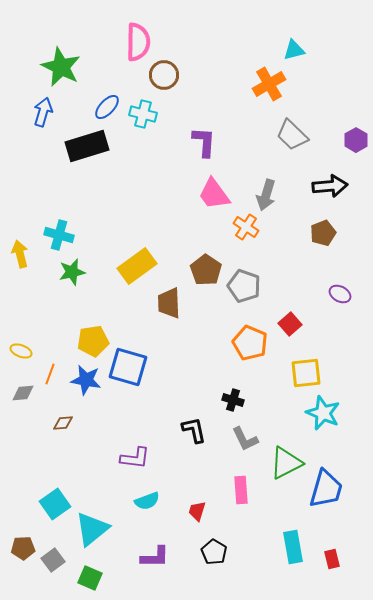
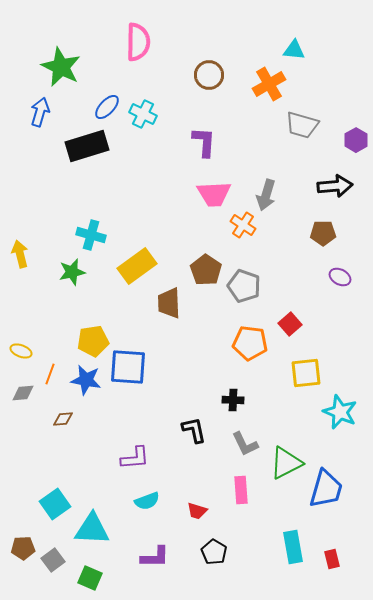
cyan triangle at (294, 50): rotated 20 degrees clockwise
brown circle at (164, 75): moved 45 px right
blue arrow at (43, 112): moved 3 px left
cyan cross at (143, 114): rotated 12 degrees clockwise
gray trapezoid at (292, 135): moved 10 px right, 10 px up; rotated 28 degrees counterclockwise
black arrow at (330, 186): moved 5 px right
pink trapezoid at (214, 194): rotated 57 degrees counterclockwise
orange cross at (246, 227): moved 3 px left, 2 px up
brown pentagon at (323, 233): rotated 20 degrees clockwise
cyan cross at (59, 235): moved 32 px right
purple ellipse at (340, 294): moved 17 px up
orange pentagon at (250, 343): rotated 16 degrees counterclockwise
blue square at (128, 367): rotated 12 degrees counterclockwise
black cross at (233, 400): rotated 15 degrees counterclockwise
cyan star at (323, 413): moved 17 px right, 1 px up
brown diamond at (63, 423): moved 4 px up
gray L-shape at (245, 439): moved 5 px down
purple L-shape at (135, 458): rotated 12 degrees counterclockwise
red trapezoid at (197, 511): rotated 90 degrees counterclockwise
cyan triangle at (92, 529): rotated 42 degrees clockwise
